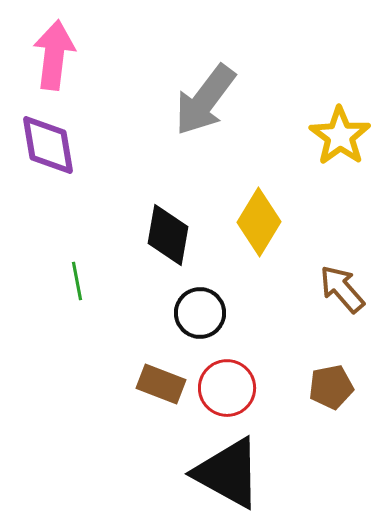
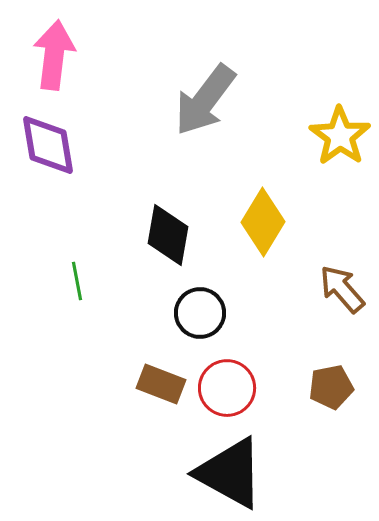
yellow diamond: moved 4 px right
black triangle: moved 2 px right
